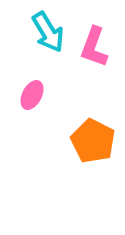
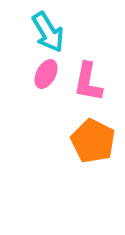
pink L-shape: moved 6 px left, 35 px down; rotated 9 degrees counterclockwise
pink ellipse: moved 14 px right, 21 px up
